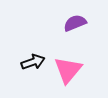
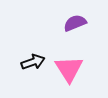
pink triangle: moved 1 px right, 1 px up; rotated 12 degrees counterclockwise
